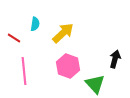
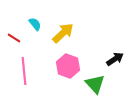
cyan semicircle: rotated 48 degrees counterclockwise
black arrow: rotated 42 degrees clockwise
